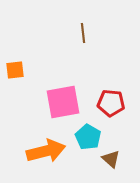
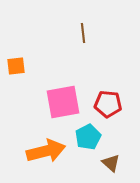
orange square: moved 1 px right, 4 px up
red pentagon: moved 3 px left, 1 px down
cyan pentagon: rotated 15 degrees clockwise
brown triangle: moved 4 px down
